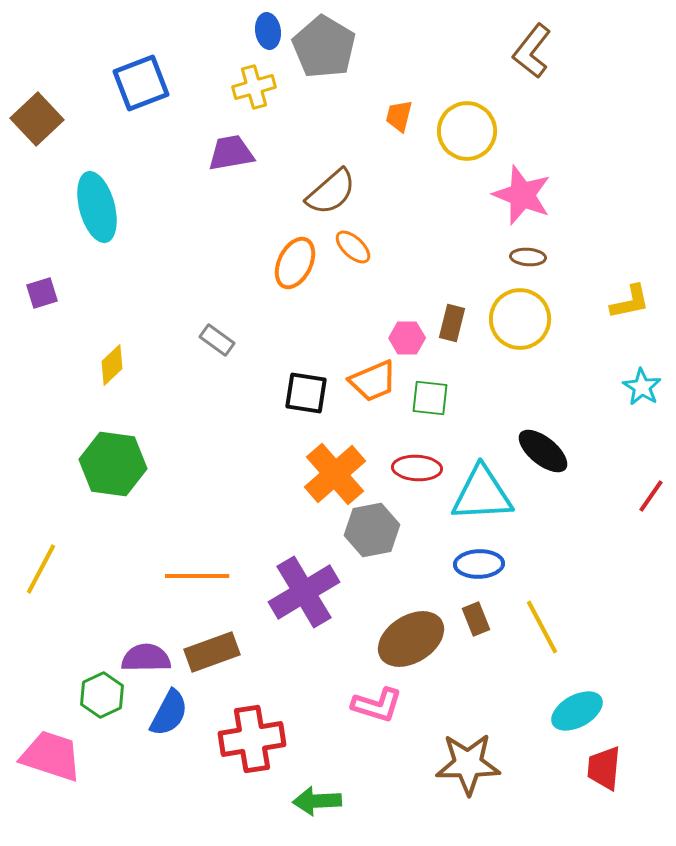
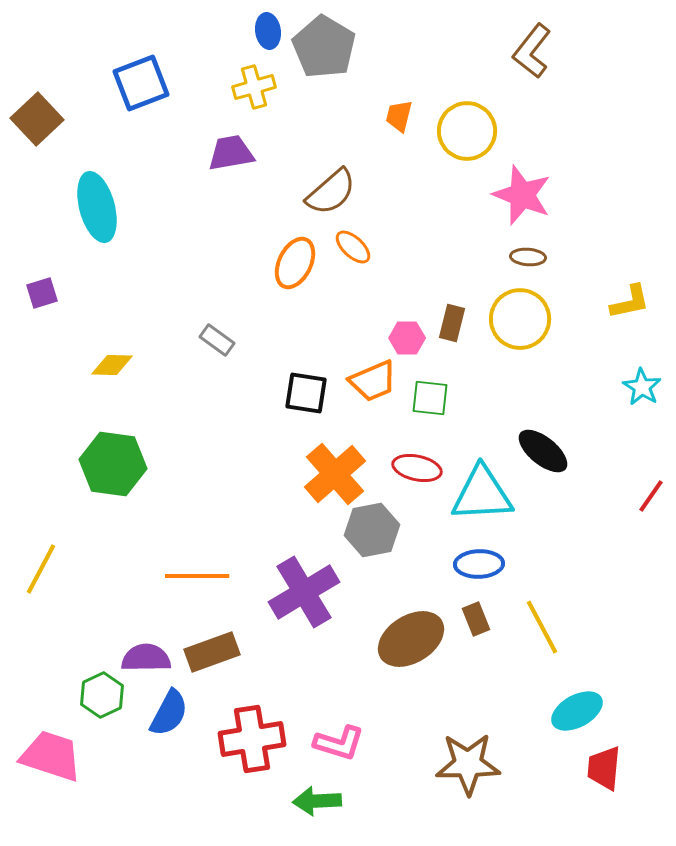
yellow diamond at (112, 365): rotated 45 degrees clockwise
red ellipse at (417, 468): rotated 9 degrees clockwise
pink L-shape at (377, 705): moved 38 px left, 38 px down
